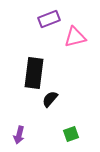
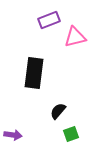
purple rectangle: moved 1 px down
black semicircle: moved 8 px right, 12 px down
purple arrow: moved 6 px left; rotated 96 degrees counterclockwise
